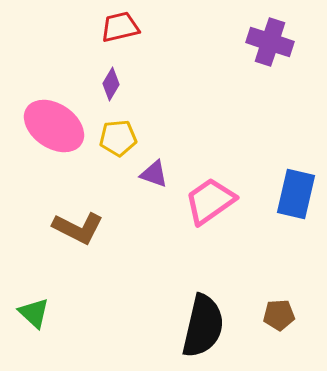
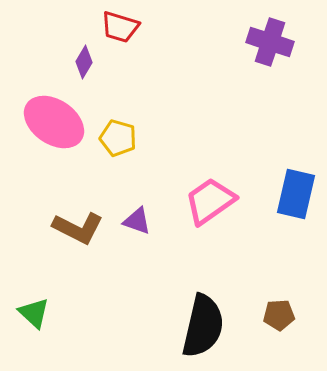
red trapezoid: rotated 150 degrees counterclockwise
purple diamond: moved 27 px left, 22 px up
pink ellipse: moved 4 px up
yellow pentagon: rotated 21 degrees clockwise
purple triangle: moved 17 px left, 47 px down
